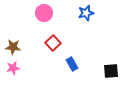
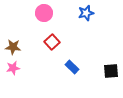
red square: moved 1 px left, 1 px up
blue rectangle: moved 3 px down; rotated 16 degrees counterclockwise
